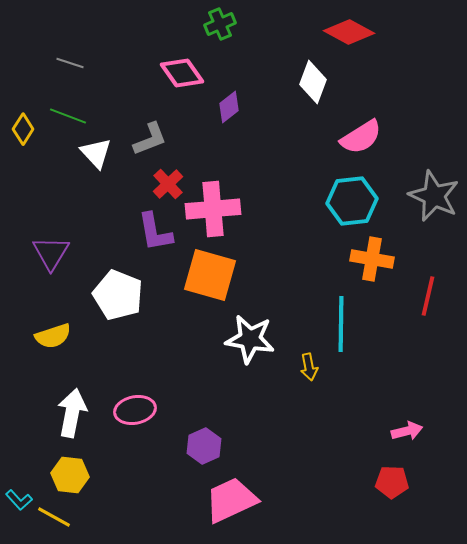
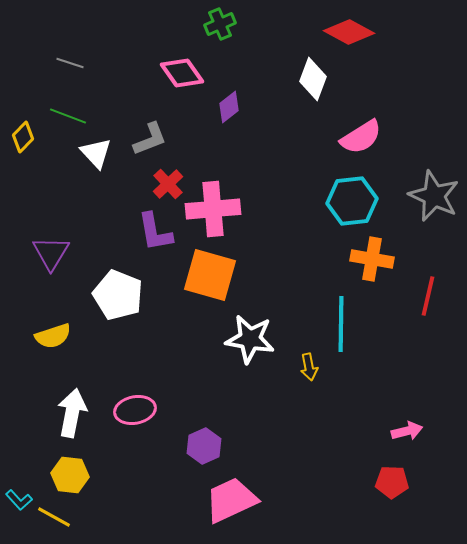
white diamond: moved 3 px up
yellow diamond: moved 8 px down; rotated 12 degrees clockwise
